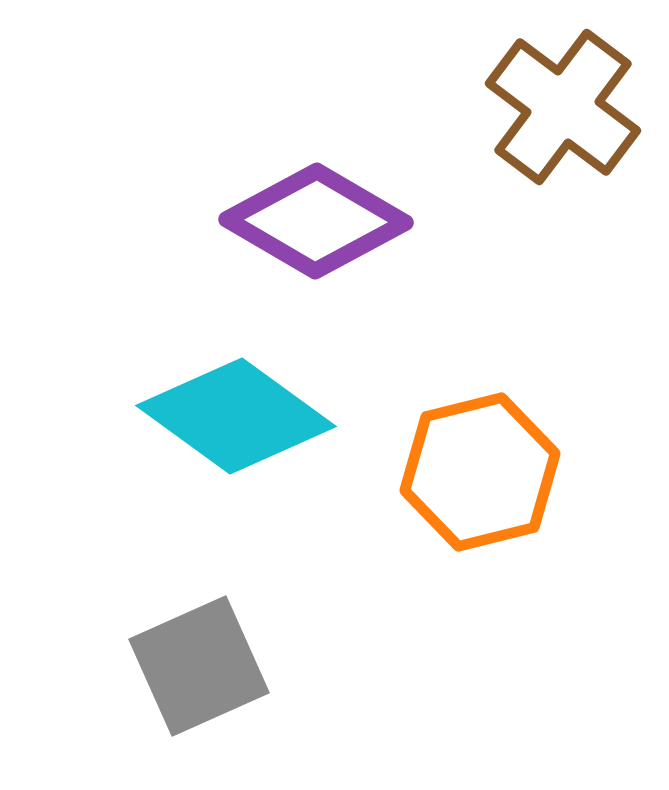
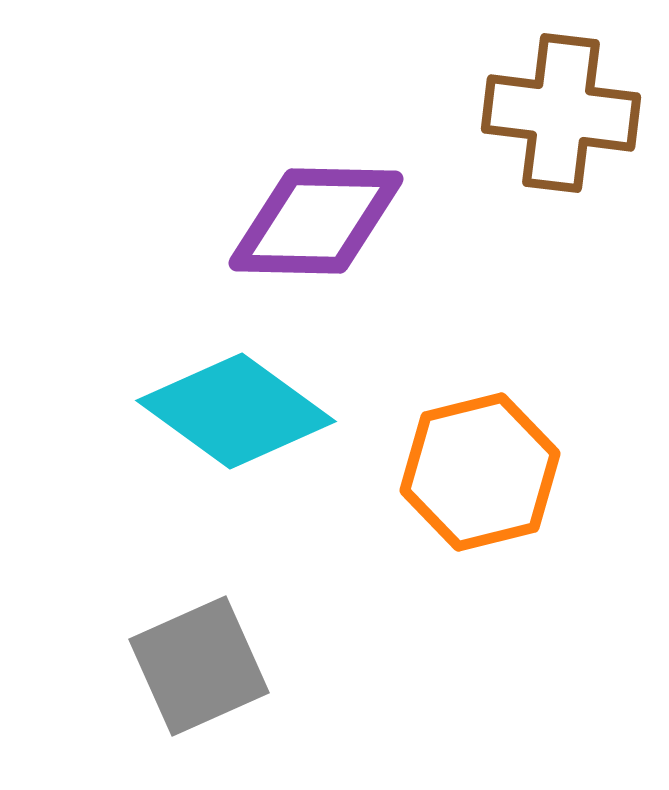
brown cross: moved 2 px left, 6 px down; rotated 30 degrees counterclockwise
purple diamond: rotated 29 degrees counterclockwise
cyan diamond: moved 5 px up
